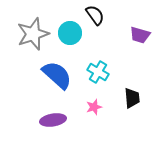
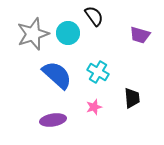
black semicircle: moved 1 px left, 1 px down
cyan circle: moved 2 px left
